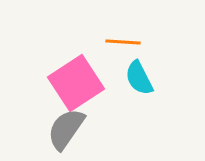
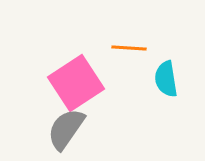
orange line: moved 6 px right, 6 px down
cyan semicircle: moved 27 px right, 1 px down; rotated 18 degrees clockwise
